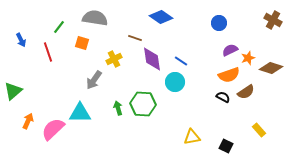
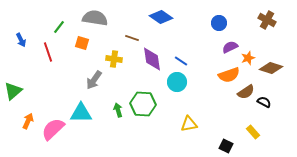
brown cross: moved 6 px left
brown line: moved 3 px left
purple semicircle: moved 3 px up
yellow cross: rotated 35 degrees clockwise
cyan circle: moved 2 px right
black semicircle: moved 41 px right, 5 px down
green arrow: moved 2 px down
cyan triangle: moved 1 px right
yellow rectangle: moved 6 px left, 2 px down
yellow triangle: moved 3 px left, 13 px up
